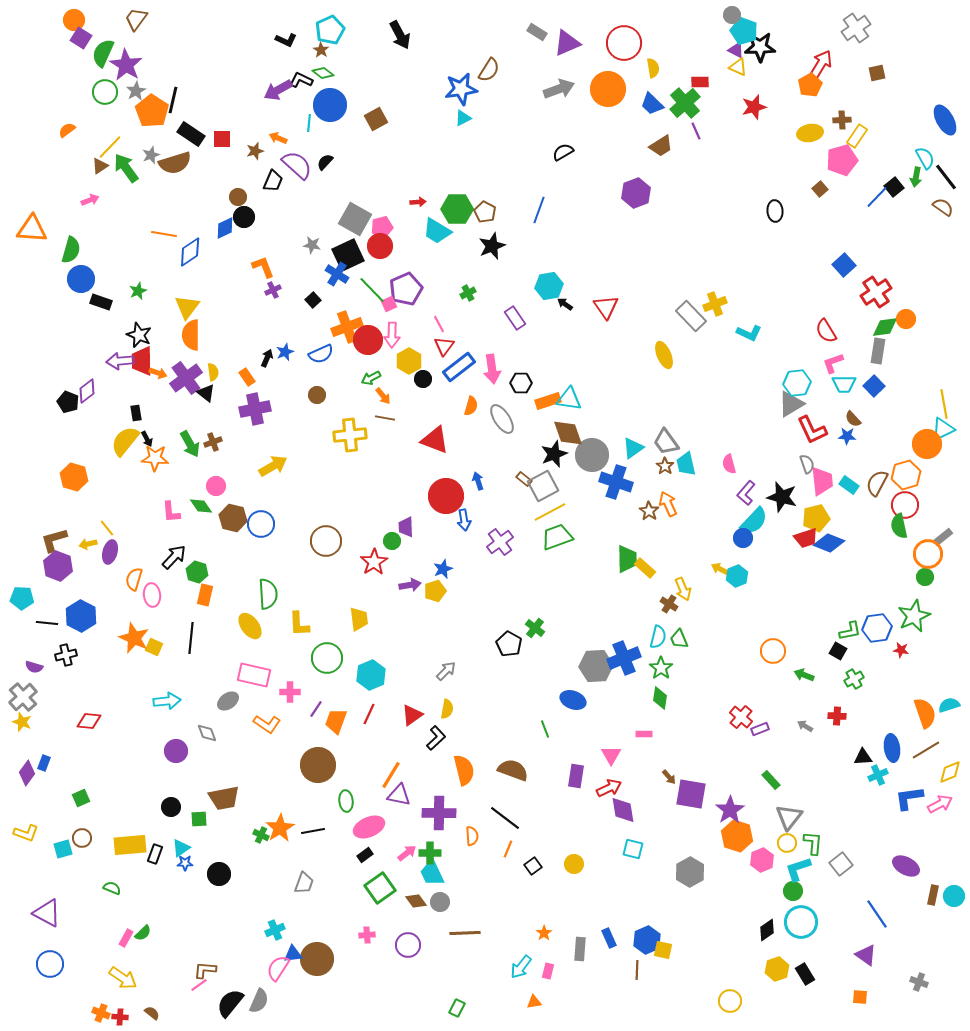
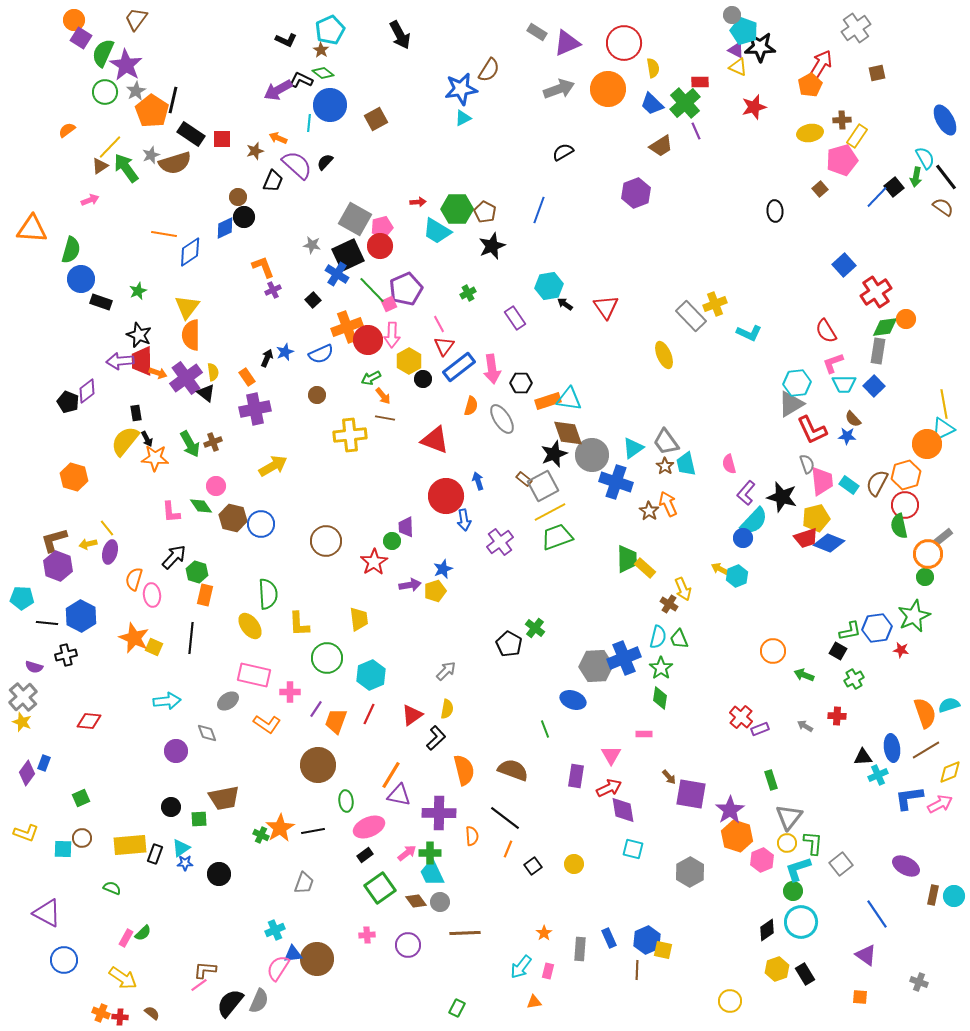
green rectangle at (771, 780): rotated 24 degrees clockwise
cyan square at (63, 849): rotated 18 degrees clockwise
blue circle at (50, 964): moved 14 px right, 4 px up
